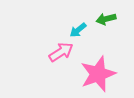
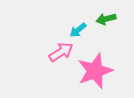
pink star: moved 3 px left, 3 px up
